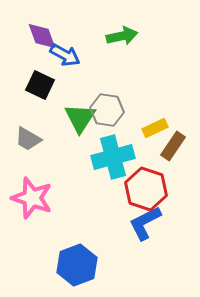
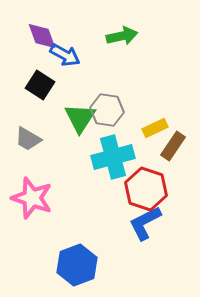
black square: rotated 8 degrees clockwise
